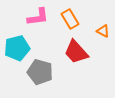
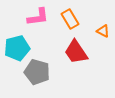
red trapezoid: rotated 8 degrees clockwise
gray pentagon: moved 3 px left
